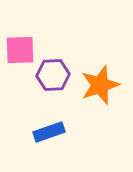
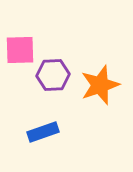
blue rectangle: moved 6 px left
